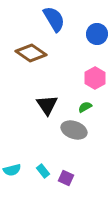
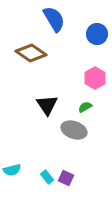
cyan rectangle: moved 4 px right, 6 px down
